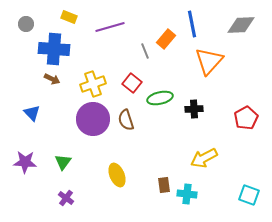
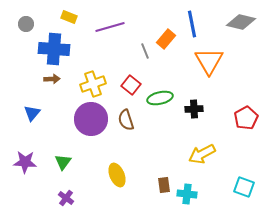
gray diamond: moved 3 px up; rotated 16 degrees clockwise
orange triangle: rotated 12 degrees counterclockwise
brown arrow: rotated 28 degrees counterclockwise
red square: moved 1 px left, 2 px down
blue triangle: rotated 24 degrees clockwise
purple circle: moved 2 px left
yellow arrow: moved 2 px left, 4 px up
cyan square: moved 5 px left, 8 px up
